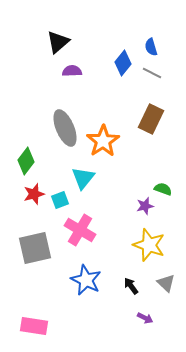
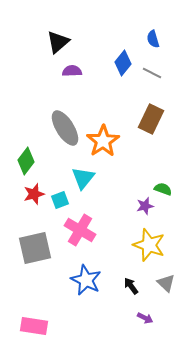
blue semicircle: moved 2 px right, 8 px up
gray ellipse: rotated 9 degrees counterclockwise
